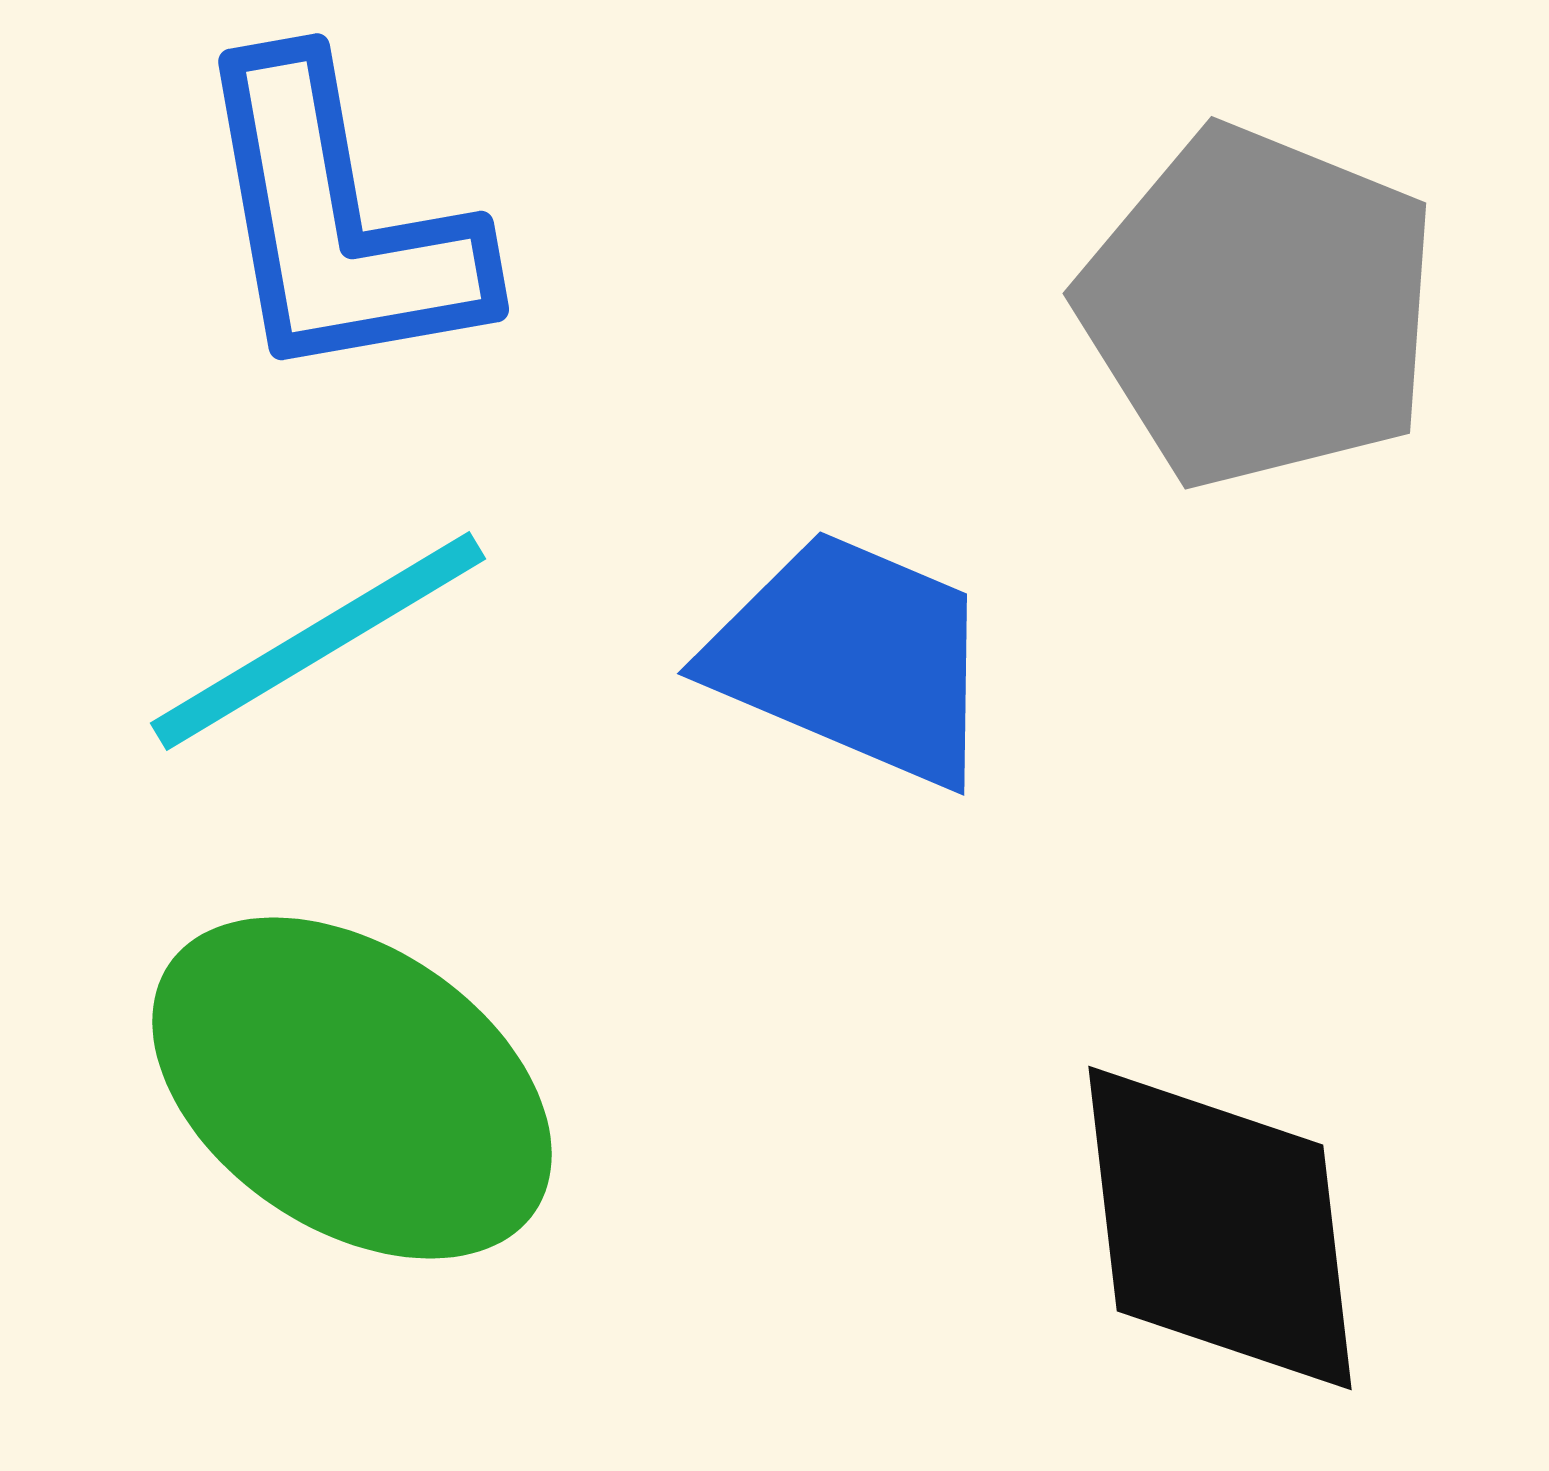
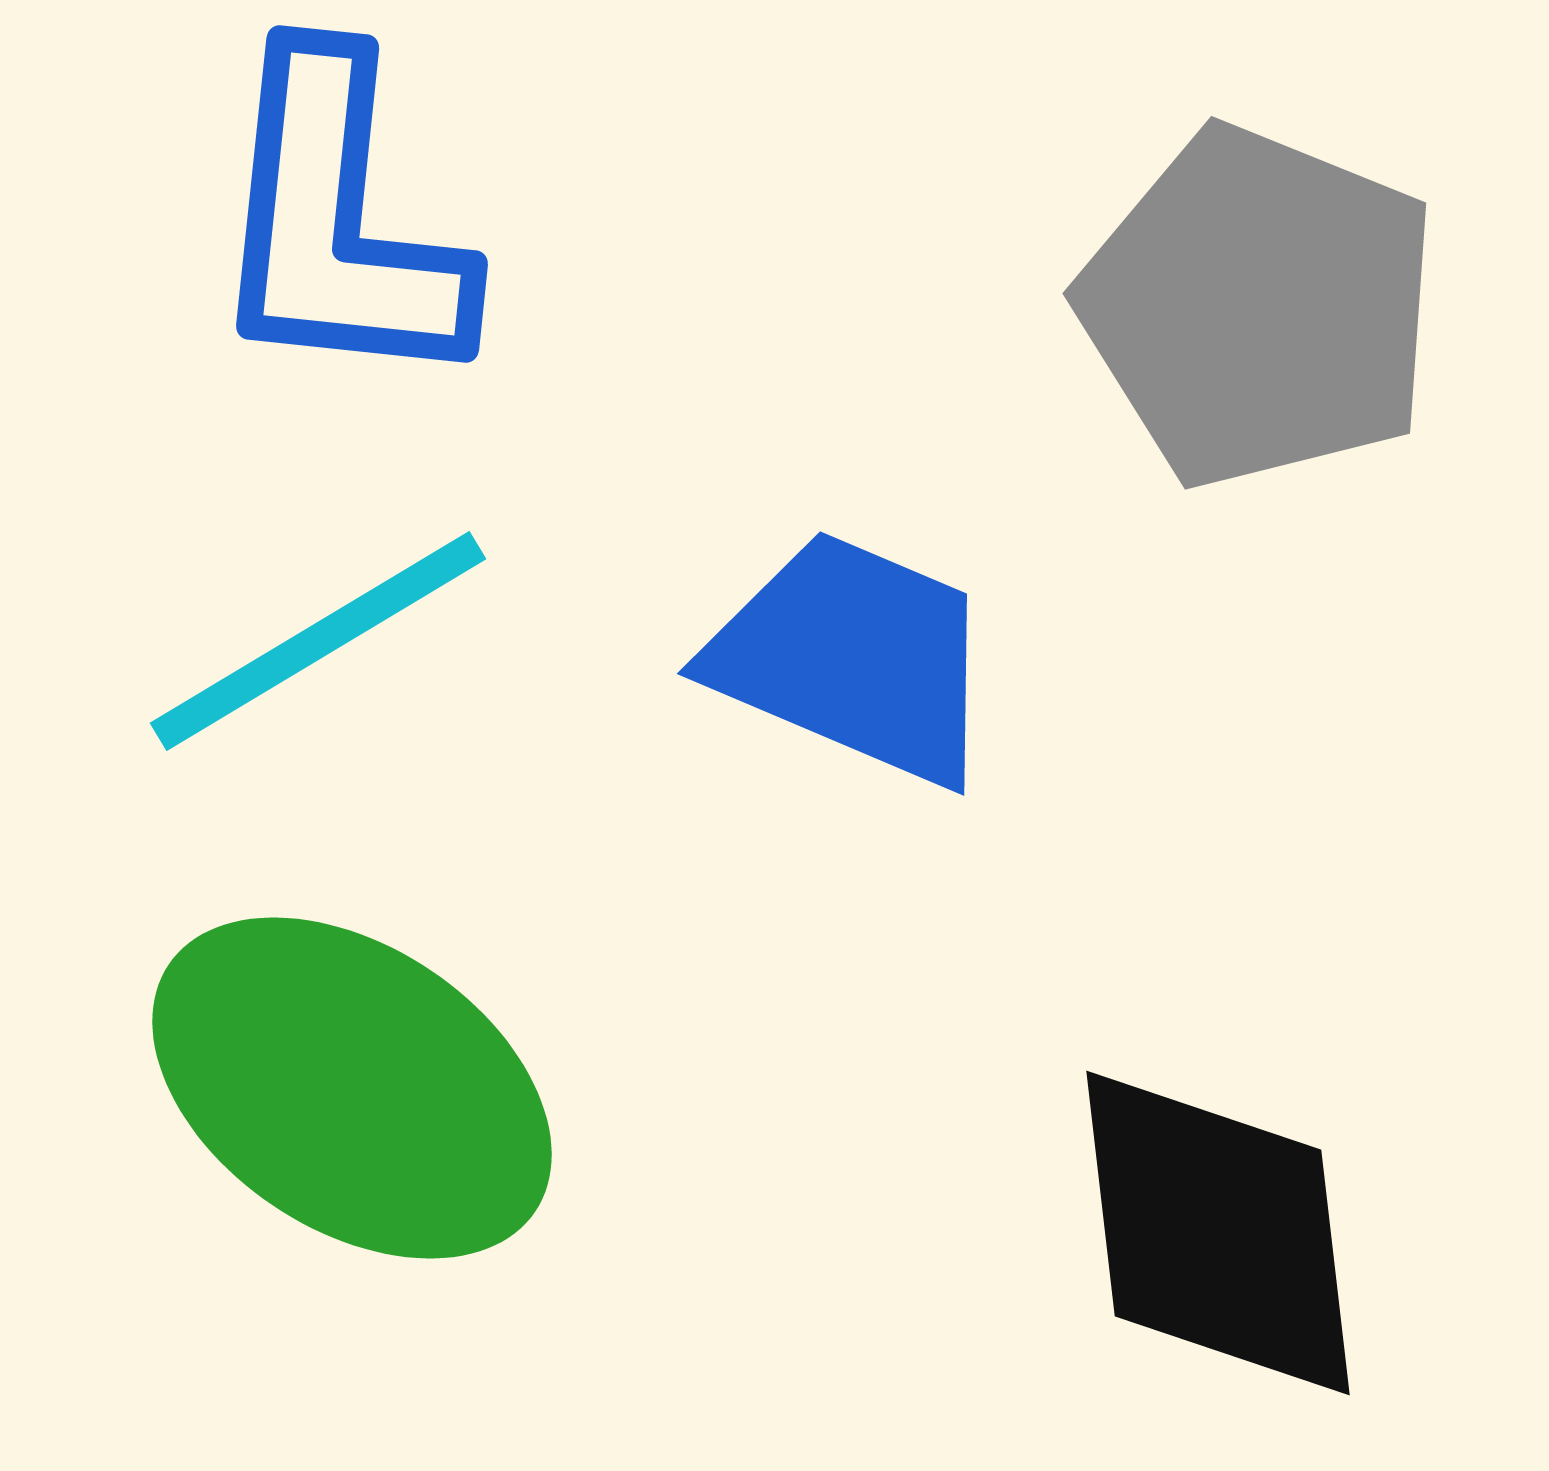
blue L-shape: rotated 16 degrees clockwise
black diamond: moved 2 px left, 5 px down
